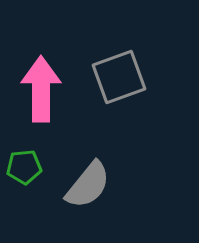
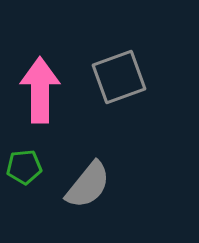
pink arrow: moved 1 px left, 1 px down
